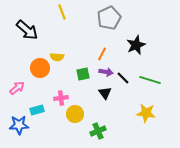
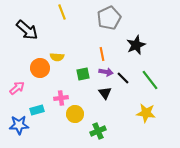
orange line: rotated 40 degrees counterclockwise
green line: rotated 35 degrees clockwise
